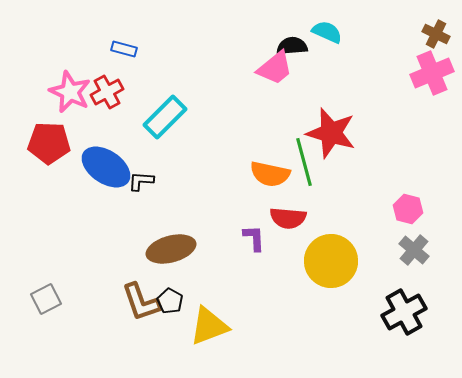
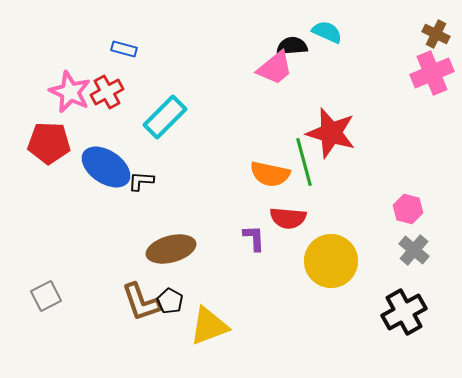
gray square: moved 3 px up
